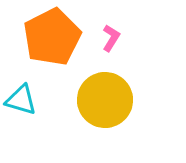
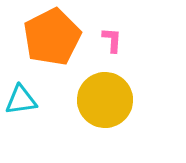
pink L-shape: moved 1 px right, 2 px down; rotated 28 degrees counterclockwise
cyan triangle: rotated 24 degrees counterclockwise
